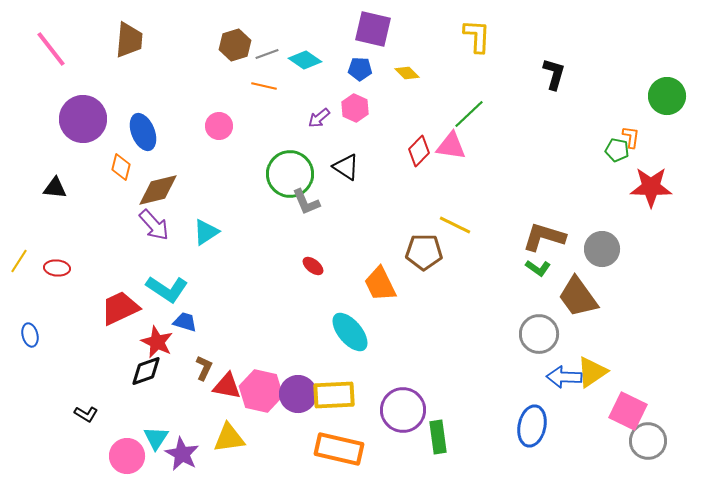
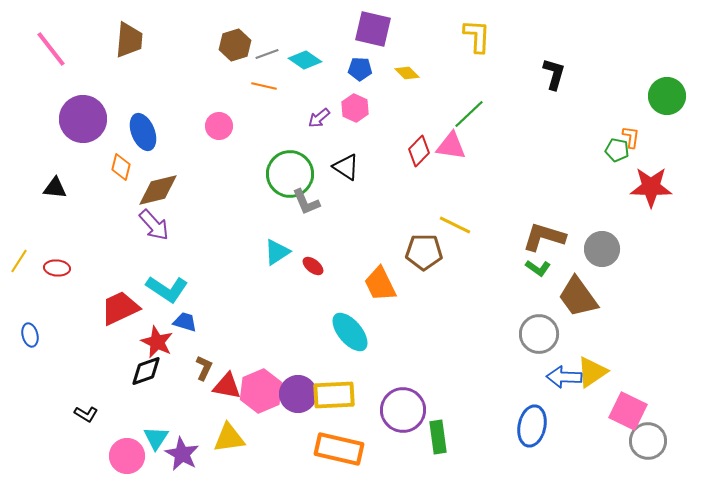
cyan triangle at (206, 232): moved 71 px right, 20 px down
pink hexagon at (261, 391): rotated 24 degrees clockwise
